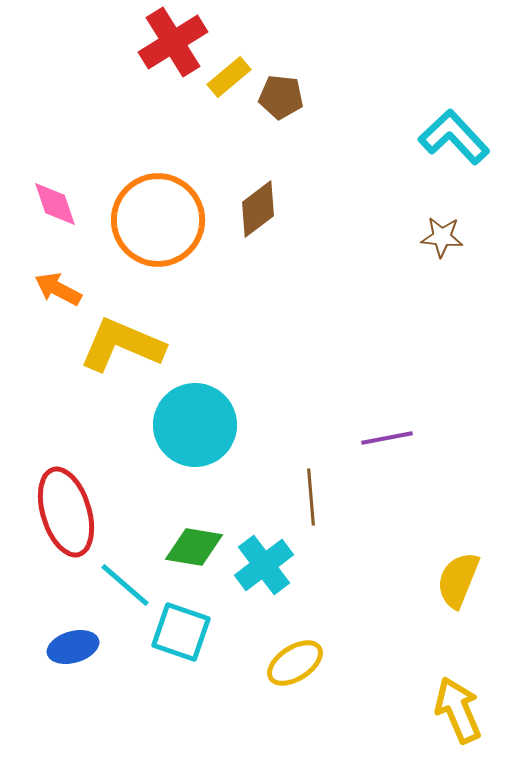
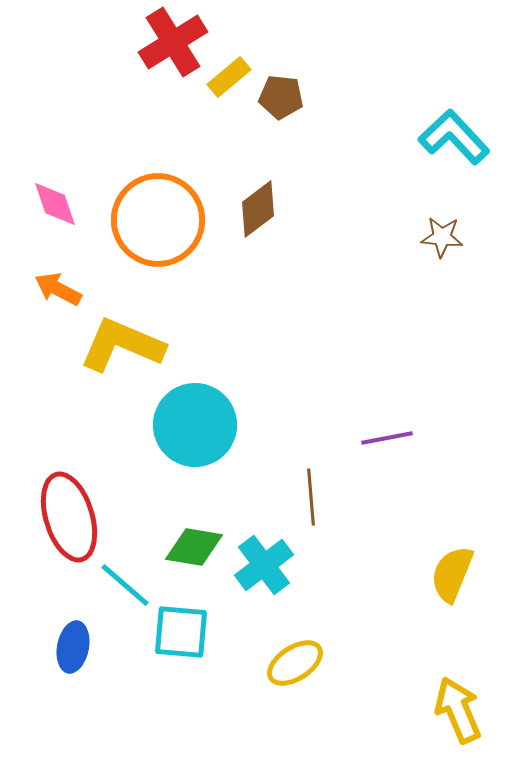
red ellipse: moved 3 px right, 5 px down
yellow semicircle: moved 6 px left, 6 px up
cyan square: rotated 14 degrees counterclockwise
blue ellipse: rotated 63 degrees counterclockwise
